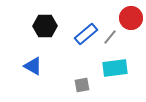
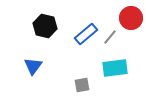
black hexagon: rotated 15 degrees clockwise
blue triangle: rotated 36 degrees clockwise
